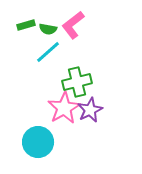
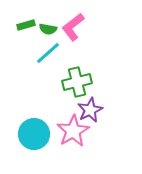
pink L-shape: moved 2 px down
cyan line: moved 1 px down
pink star: moved 9 px right, 23 px down
cyan circle: moved 4 px left, 8 px up
